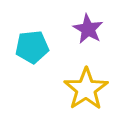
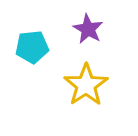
yellow star: moved 4 px up
